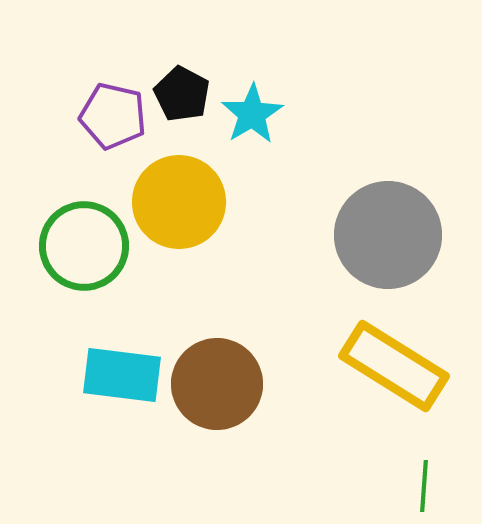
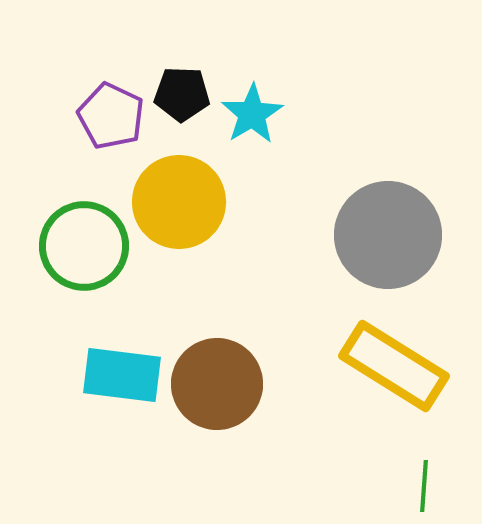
black pentagon: rotated 26 degrees counterclockwise
purple pentagon: moved 2 px left; rotated 12 degrees clockwise
